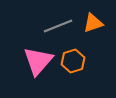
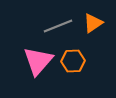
orange triangle: rotated 15 degrees counterclockwise
orange hexagon: rotated 15 degrees clockwise
